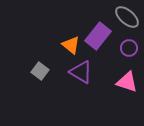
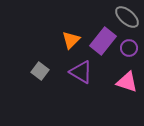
purple rectangle: moved 5 px right, 5 px down
orange triangle: moved 5 px up; rotated 36 degrees clockwise
